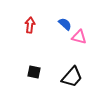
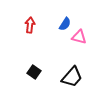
blue semicircle: rotated 80 degrees clockwise
black square: rotated 24 degrees clockwise
